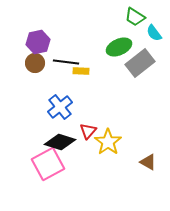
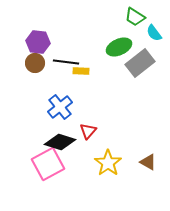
purple hexagon: rotated 20 degrees clockwise
yellow star: moved 21 px down
